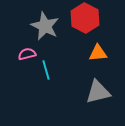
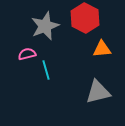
gray star: rotated 24 degrees clockwise
orange triangle: moved 4 px right, 4 px up
